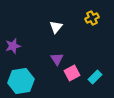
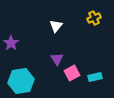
yellow cross: moved 2 px right
white triangle: moved 1 px up
purple star: moved 2 px left, 3 px up; rotated 21 degrees counterclockwise
cyan rectangle: rotated 32 degrees clockwise
